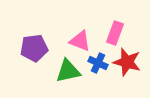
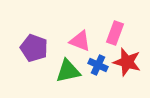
purple pentagon: rotated 28 degrees clockwise
blue cross: moved 2 px down
